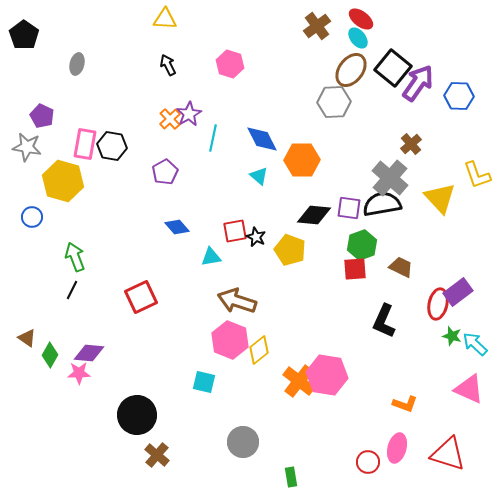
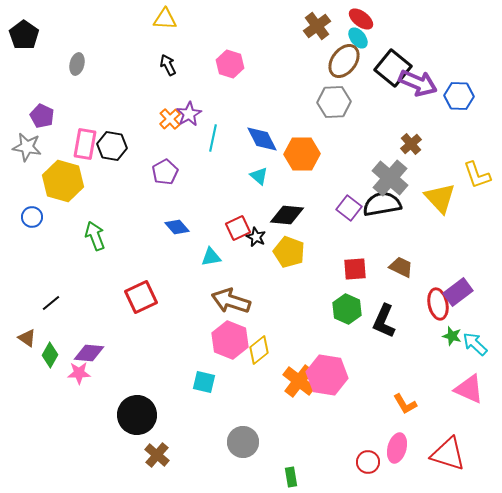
brown ellipse at (351, 70): moved 7 px left, 9 px up
purple arrow at (418, 83): rotated 78 degrees clockwise
orange hexagon at (302, 160): moved 6 px up
purple square at (349, 208): rotated 30 degrees clockwise
black diamond at (314, 215): moved 27 px left
red square at (235, 231): moved 3 px right, 3 px up; rotated 15 degrees counterclockwise
green hexagon at (362, 245): moved 15 px left, 64 px down; rotated 16 degrees counterclockwise
yellow pentagon at (290, 250): moved 1 px left, 2 px down
green arrow at (75, 257): moved 20 px right, 21 px up
black line at (72, 290): moved 21 px left, 13 px down; rotated 24 degrees clockwise
brown arrow at (237, 301): moved 6 px left
red ellipse at (438, 304): rotated 24 degrees counterclockwise
orange L-shape at (405, 404): rotated 40 degrees clockwise
